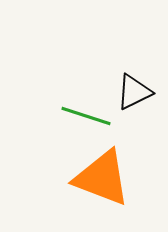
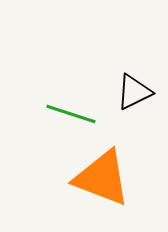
green line: moved 15 px left, 2 px up
